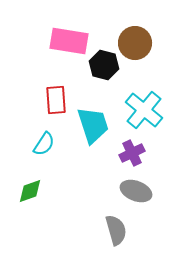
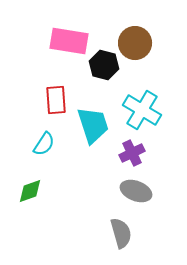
cyan cross: moved 2 px left; rotated 9 degrees counterclockwise
gray semicircle: moved 5 px right, 3 px down
